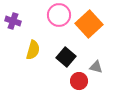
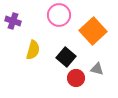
orange square: moved 4 px right, 7 px down
gray triangle: moved 1 px right, 2 px down
red circle: moved 3 px left, 3 px up
